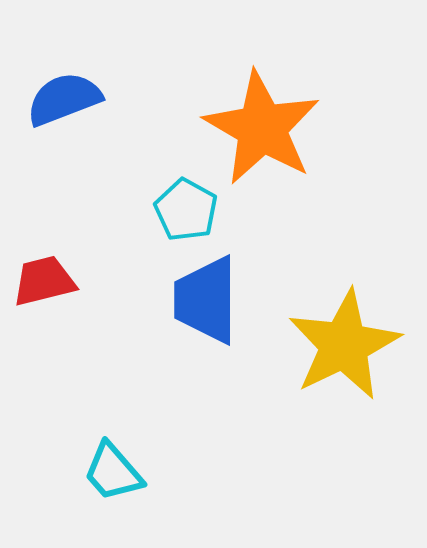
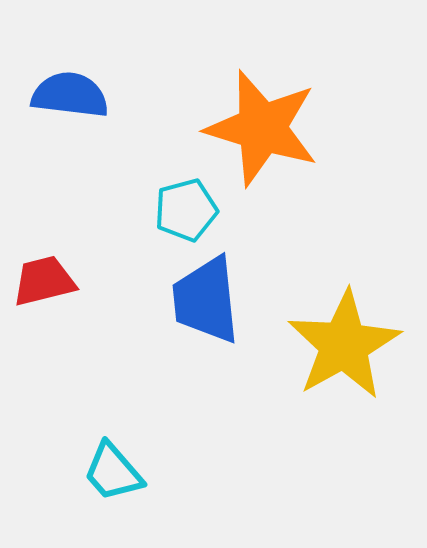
blue semicircle: moved 6 px right, 4 px up; rotated 28 degrees clockwise
orange star: rotated 13 degrees counterclockwise
cyan pentagon: rotated 28 degrees clockwise
blue trapezoid: rotated 6 degrees counterclockwise
yellow star: rotated 3 degrees counterclockwise
